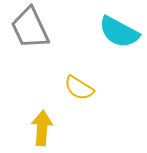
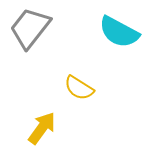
gray trapezoid: rotated 63 degrees clockwise
yellow arrow: rotated 32 degrees clockwise
